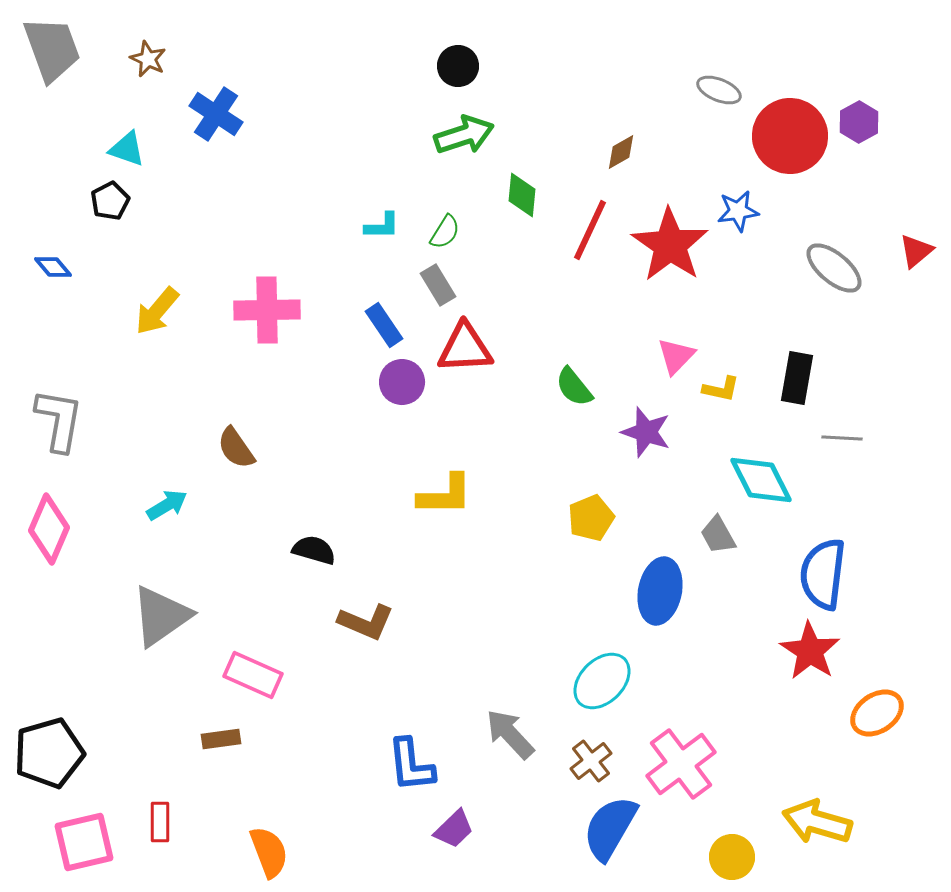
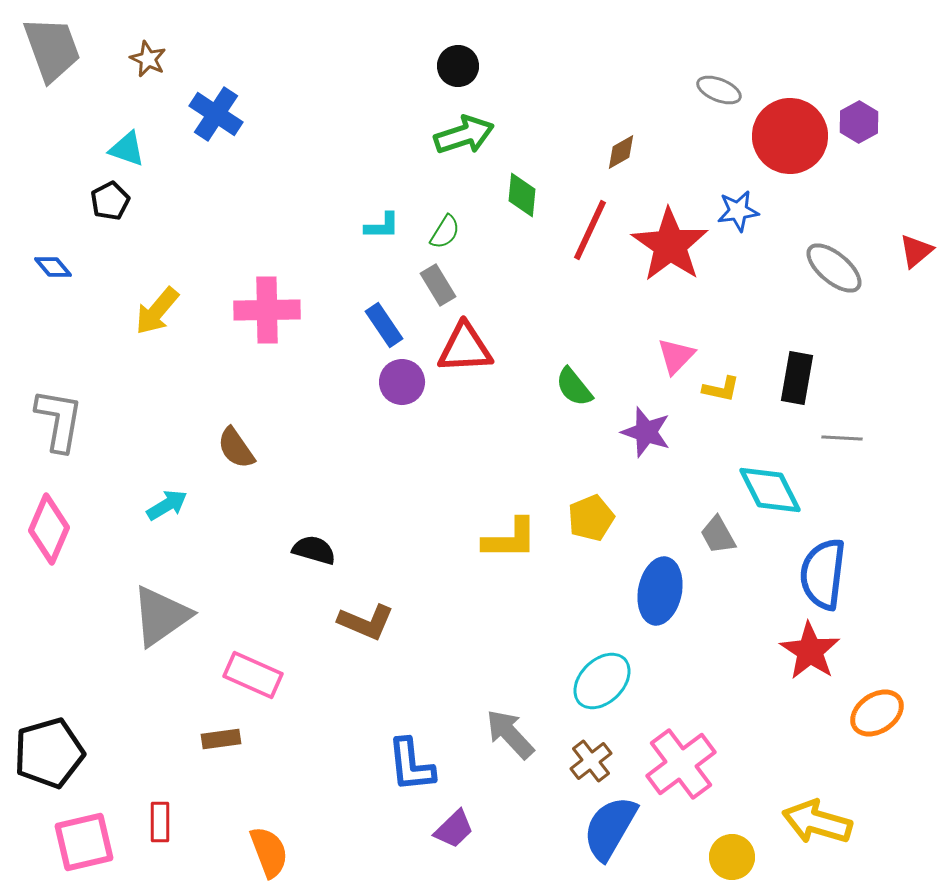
cyan diamond at (761, 480): moved 9 px right, 10 px down
yellow L-shape at (445, 495): moved 65 px right, 44 px down
